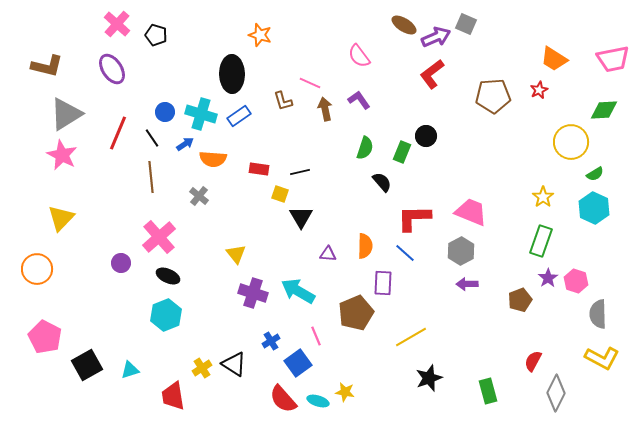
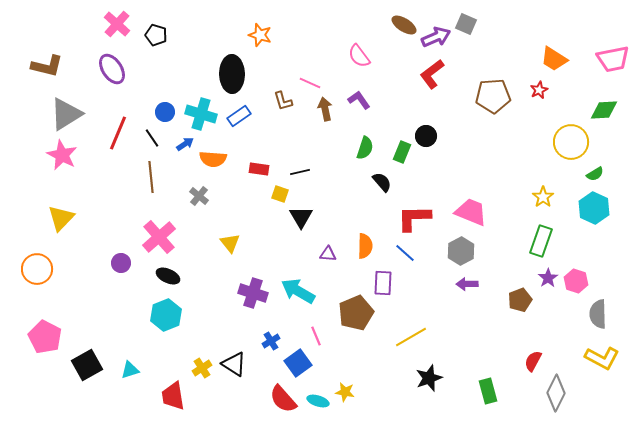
yellow triangle at (236, 254): moved 6 px left, 11 px up
